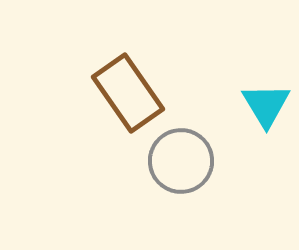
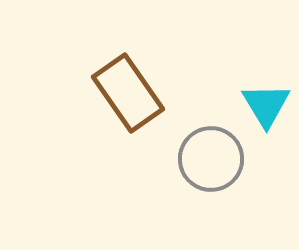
gray circle: moved 30 px right, 2 px up
